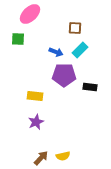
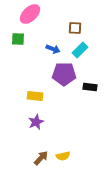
blue arrow: moved 3 px left, 3 px up
purple pentagon: moved 1 px up
